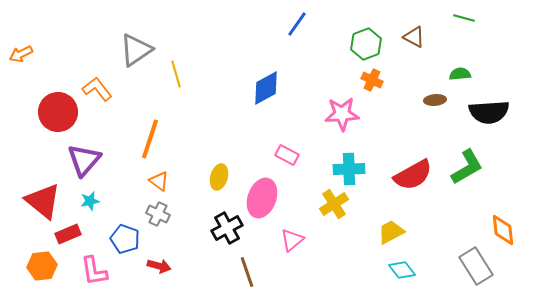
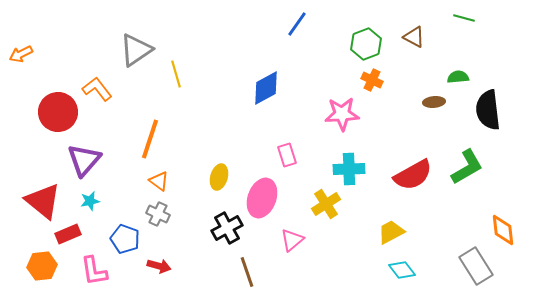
green semicircle: moved 2 px left, 3 px down
brown ellipse: moved 1 px left, 2 px down
black semicircle: moved 1 px left, 2 px up; rotated 87 degrees clockwise
pink rectangle: rotated 45 degrees clockwise
yellow cross: moved 8 px left
